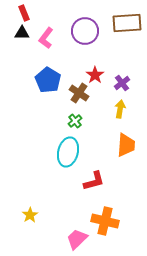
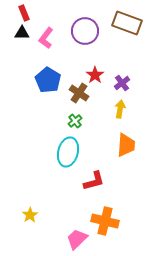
brown rectangle: rotated 24 degrees clockwise
